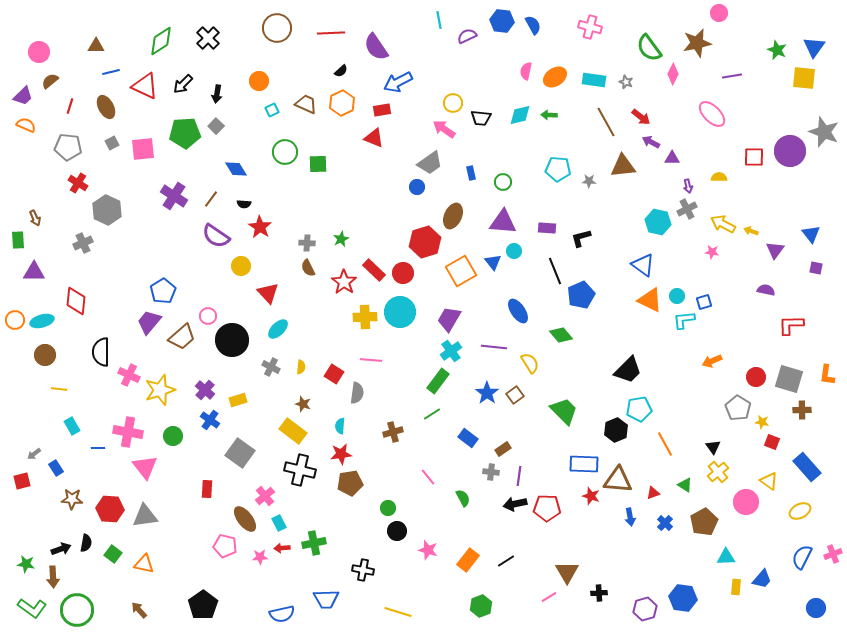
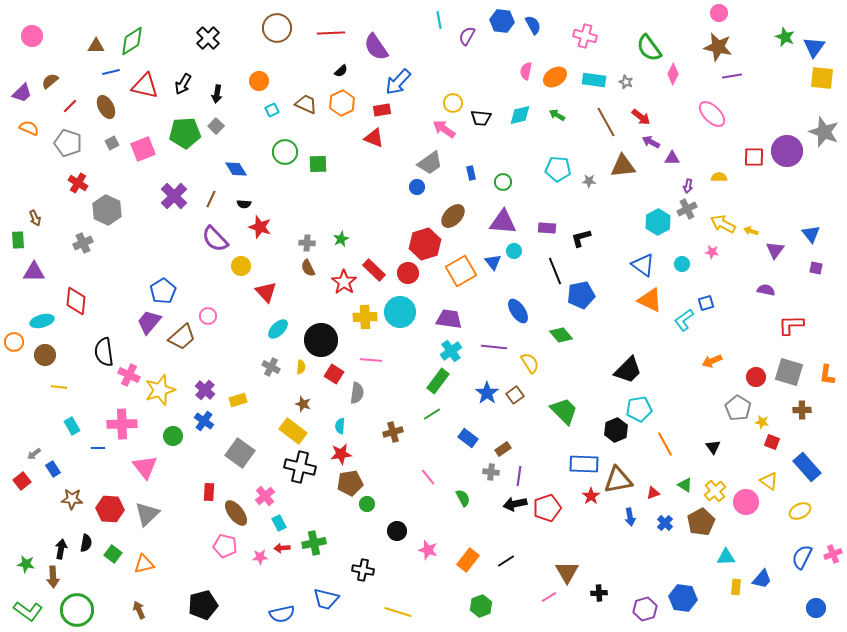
pink cross at (590, 27): moved 5 px left, 9 px down
purple semicircle at (467, 36): rotated 36 degrees counterclockwise
green diamond at (161, 41): moved 29 px left
brown star at (697, 43): moved 21 px right, 4 px down; rotated 24 degrees clockwise
green star at (777, 50): moved 8 px right, 13 px up
pink circle at (39, 52): moved 7 px left, 16 px up
yellow square at (804, 78): moved 18 px right
blue arrow at (398, 82): rotated 20 degrees counterclockwise
black arrow at (183, 84): rotated 15 degrees counterclockwise
red triangle at (145, 86): rotated 12 degrees counterclockwise
purple trapezoid at (23, 96): moved 1 px left, 3 px up
red line at (70, 106): rotated 28 degrees clockwise
green arrow at (549, 115): moved 8 px right; rotated 28 degrees clockwise
orange semicircle at (26, 125): moved 3 px right, 3 px down
gray pentagon at (68, 147): moved 4 px up; rotated 12 degrees clockwise
pink square at (143, 149): rotated 15 degrees counterclockwise
purple circle at (790, 151): moved 3 px left
purple arrow at (688, 186): rotated 24 degrees clockwise
purple cross at (174, 196): rotated 12 degrees clockwise
brown line at (211, 199): rotated 12 degrees counterclockwise
brown ellipse at (453, 216): rotated 20 degrees clockwise
cyan hexagon at (658, 222): rotated 20 degrees clockwise
red star at (260, 227): rotated 15 degrees counterclockwise
purple semicircle at (216, 236): moved 1 px left, 3 px down; rotated 12 degrees clockwise
red hexagon at (425, 242): moved 2 px down
red circle at (403, 273): moved 5 px right
red triangle at (268, 293): moved 2 px left, 1 px up
blue pentagon at (581, 295): rotated 12 degrees clockwise
cyan circle at (677, 296): moved 5 px right, 32 px up
blue square at (704, 302): moved 2 px right, 1 px down
purple trapezoid at (449, 319): rotated 68 degrees clockwise
orange circle at (15, 320): moved 1 px left, 22 px down
cyan L-shape at (684, 320): rotated 30 degrees counterclockwise
black circle at (232, 340): moved 89 px right
black semicircle at (101, 352): moved 3 px right; rotated 8 degrees counterclockwise
gray square at (789, 379): moved 7 px up
yellow line at (59, 389): moved 2 px up
blue cross at (210, 420): moved 6 px left, 1 px down
pink cross at (128, 432): moved 6 px left, 8 px up; rotated 12 degrees counterclockwise
blue rectangle at (56, 468): moved 3 px left, 1 px down
black cross at (300, 470): moved 3 px up
yellow cross at (718, 472): moved 3 px left, 19 px down
brown triangle at (618, 480): rotated 16 degrees counterclockwise
red square at (22, 481): rotated 24 degrees counterclockwise
red rectangle at (207, 489): moved 2 px right, 3 px down
red star at (591, 496): rotated 18 degrees clockwise
green circle at (388, 508): moved 21 px left, 4 px up
red pentagon at (547, 508): rotated 20 degrees counterclockwise
gray triangle at (145, 516): moved 2 px right, 2 px up; rotated 36 degrees counterclockwise
brown ellipse at (245, 519): moved 9 px left, 6 px up
brown pentagon at (704, 522): moved 3 px left
black arrow at (61, 549): rotated 60 degrees counterclockwise
orange triangle at (144, 564): rotated 25 degrees counterclockwise
blue trapezoid at (326, 599): rotated 16 degrees clockwise
black pentagon at (203, 605): rotated 20 degrees clockwise
green L-shape at (32, 608): moved 4 px left, 3 px down
brown arrow at (139, 610): rotated 18 degrees clockwise
